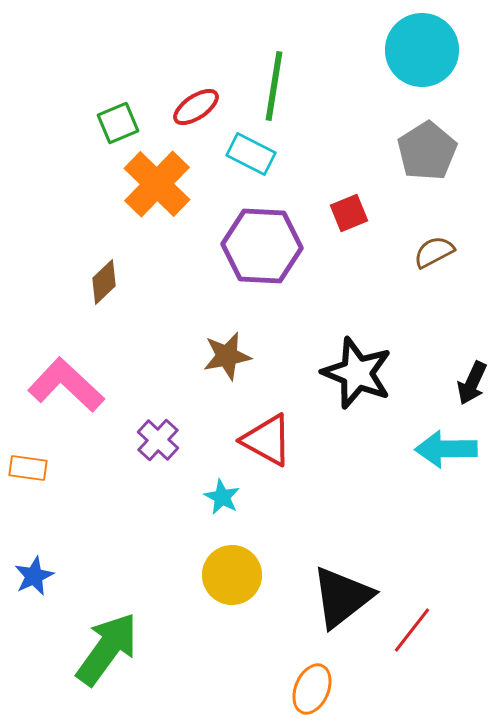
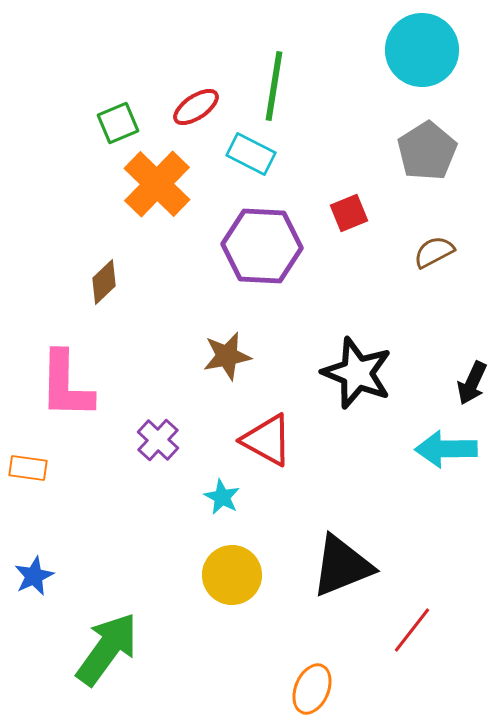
pink L-shape: rotated 132 degrees counterclockwise
black triangle: moved 31 px up; rotated 16 degrees clockwise
